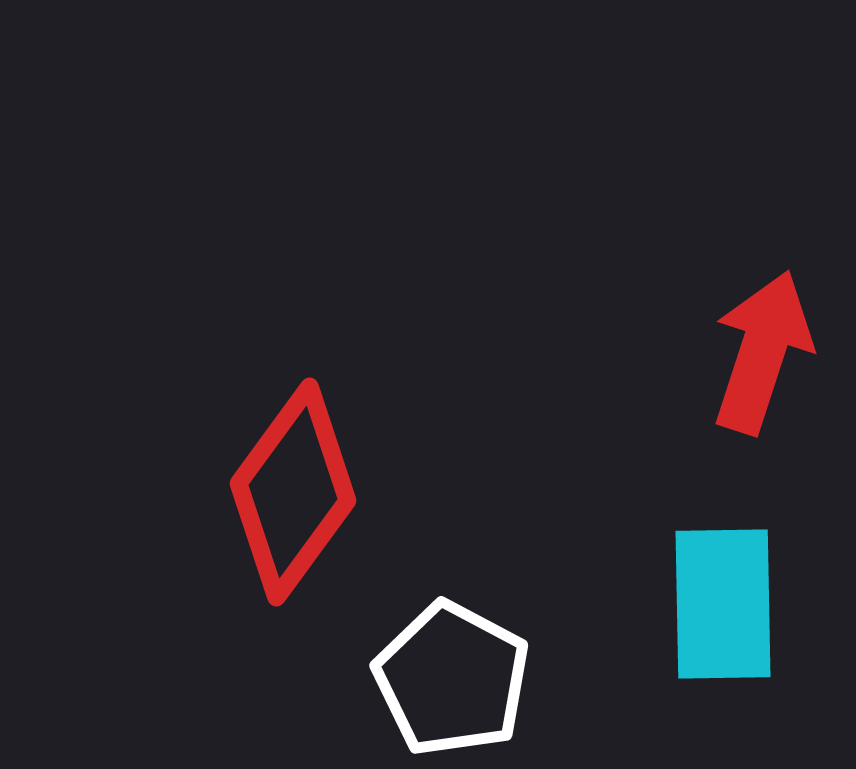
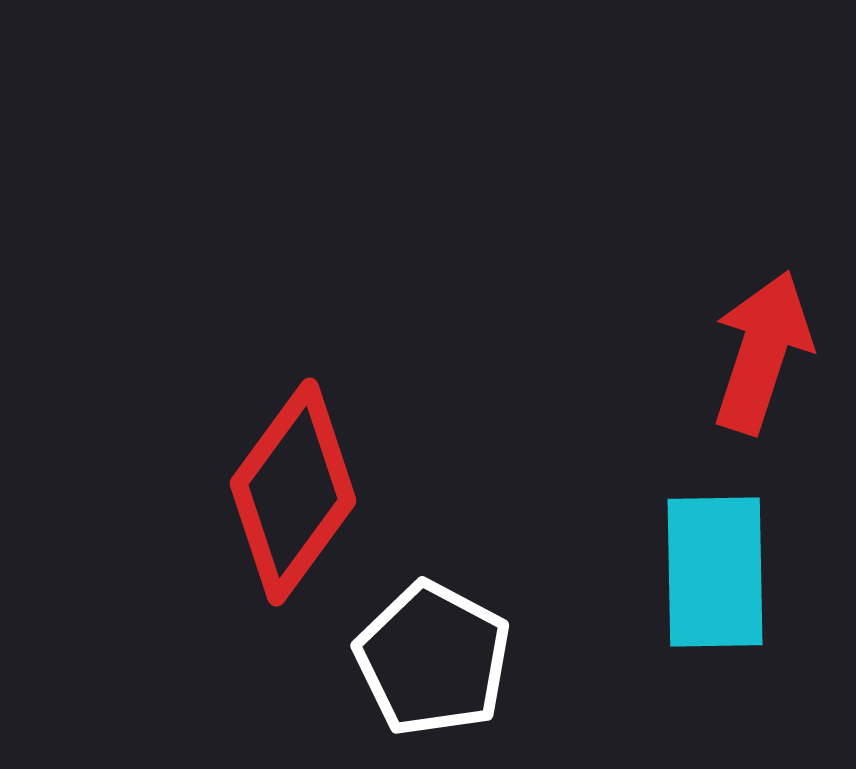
cyan rectangle: moved 8 px left, 32 px up
white pentagon: moved 19 px left, 20 px up
